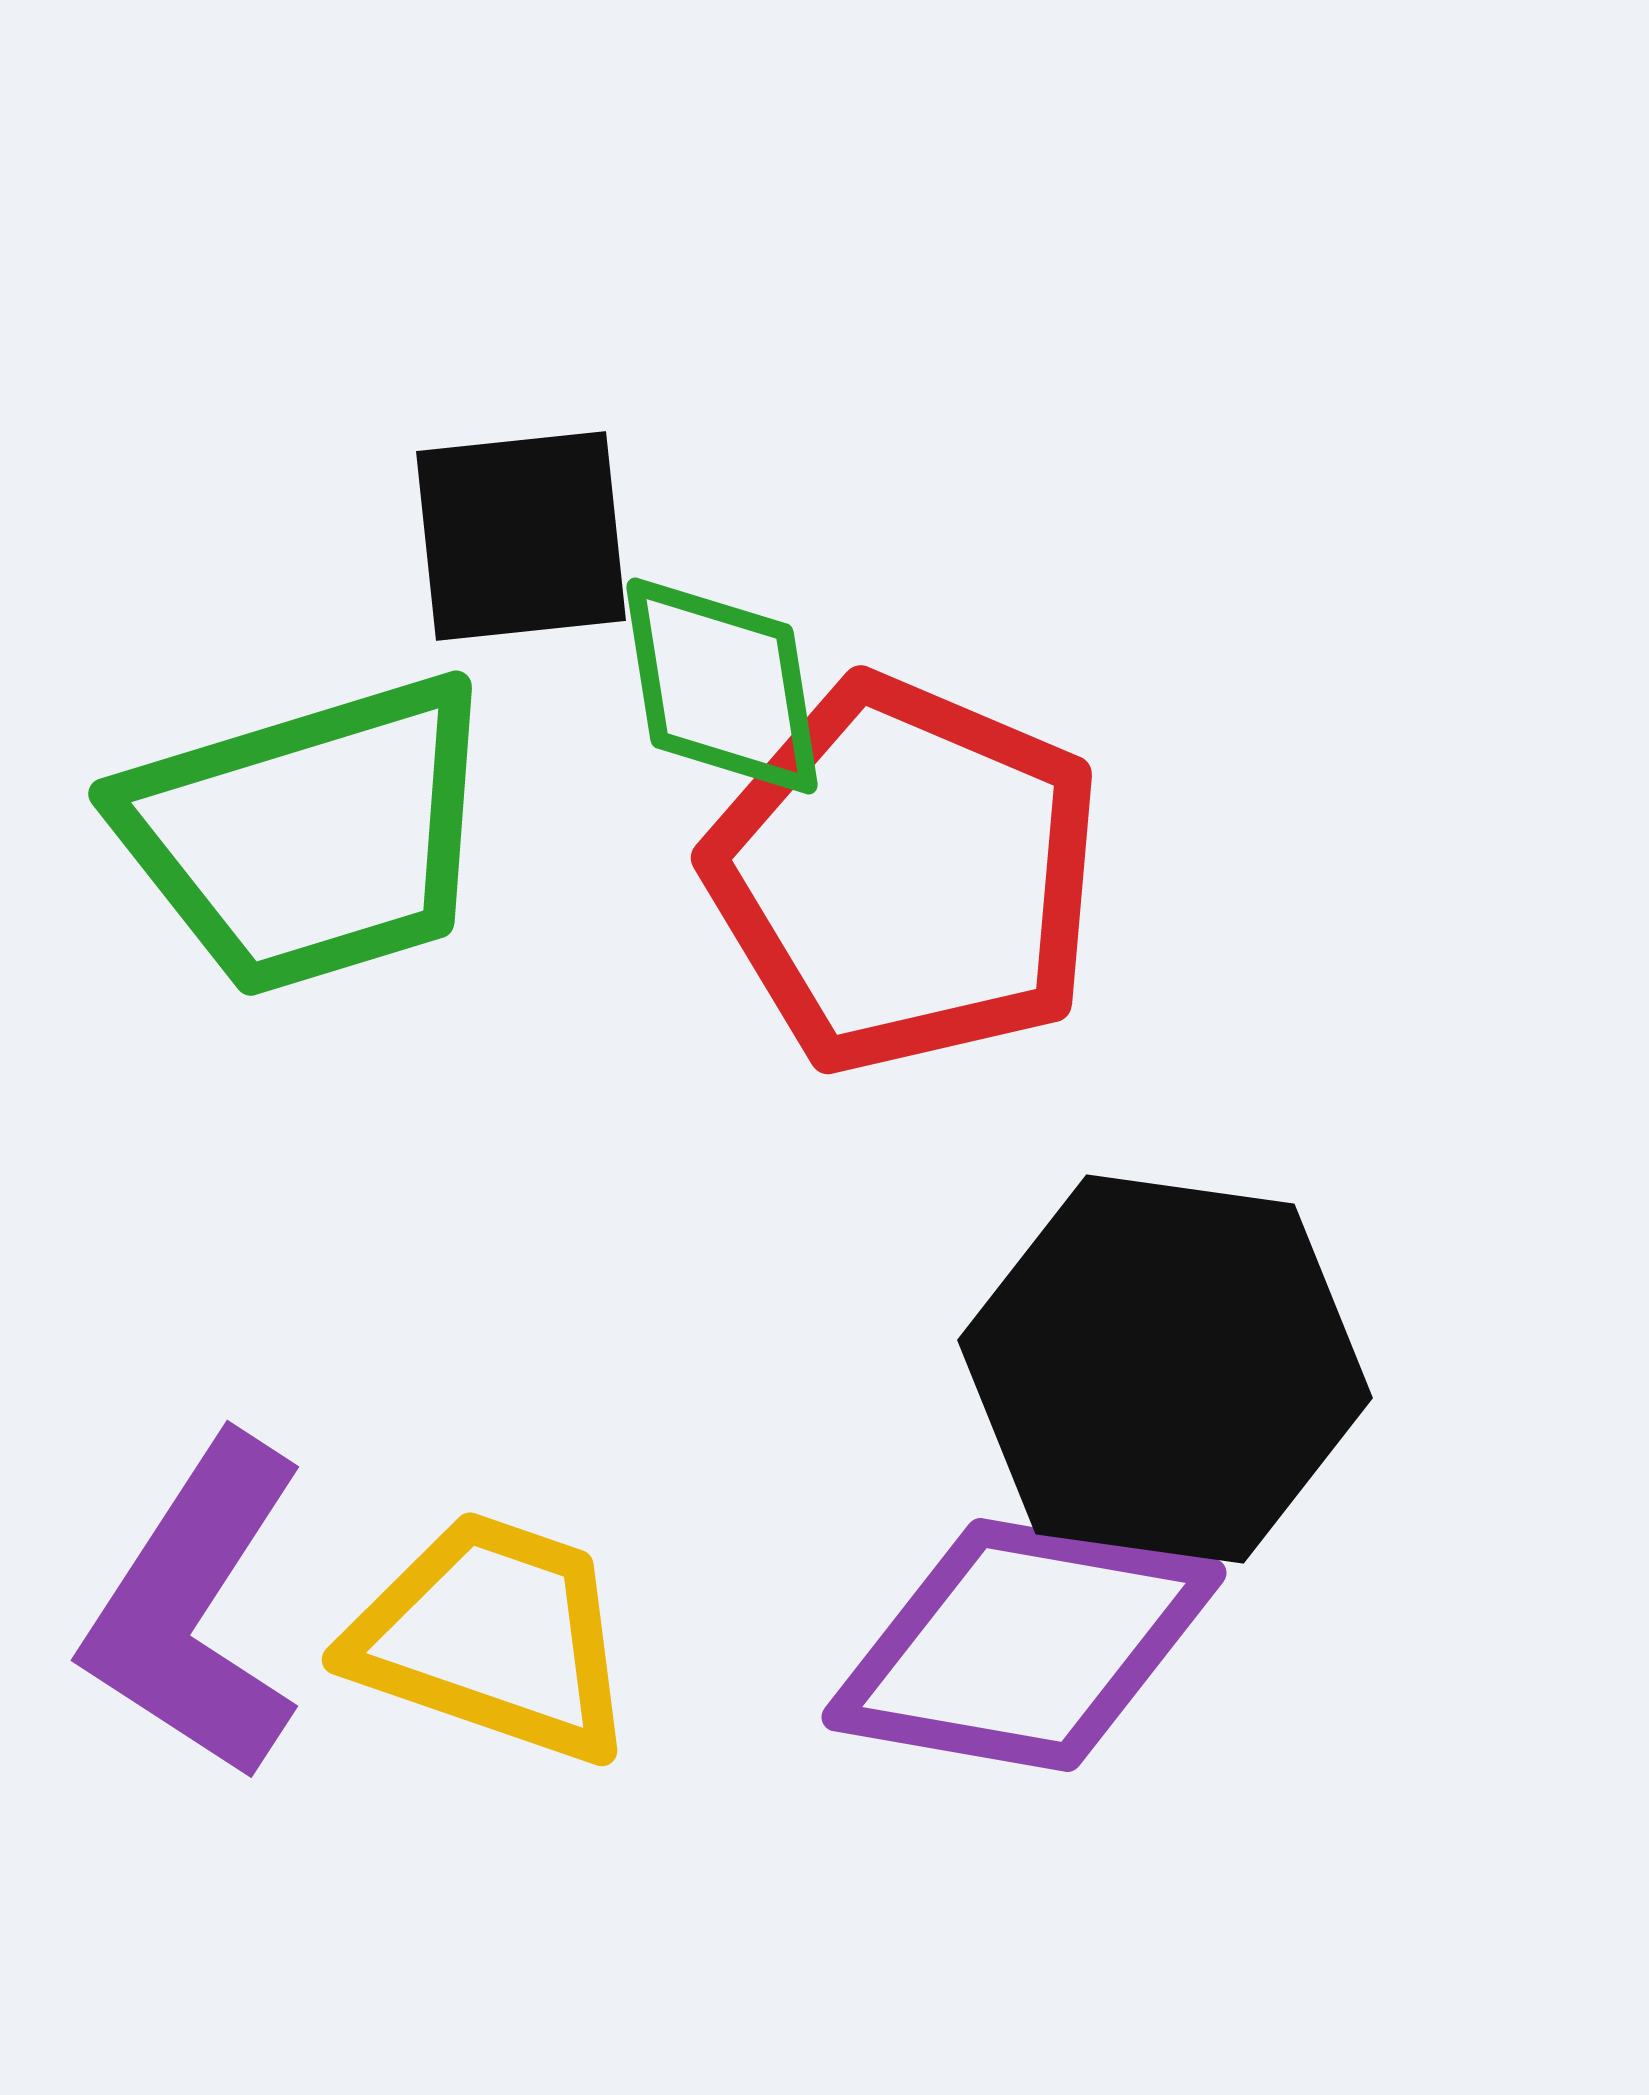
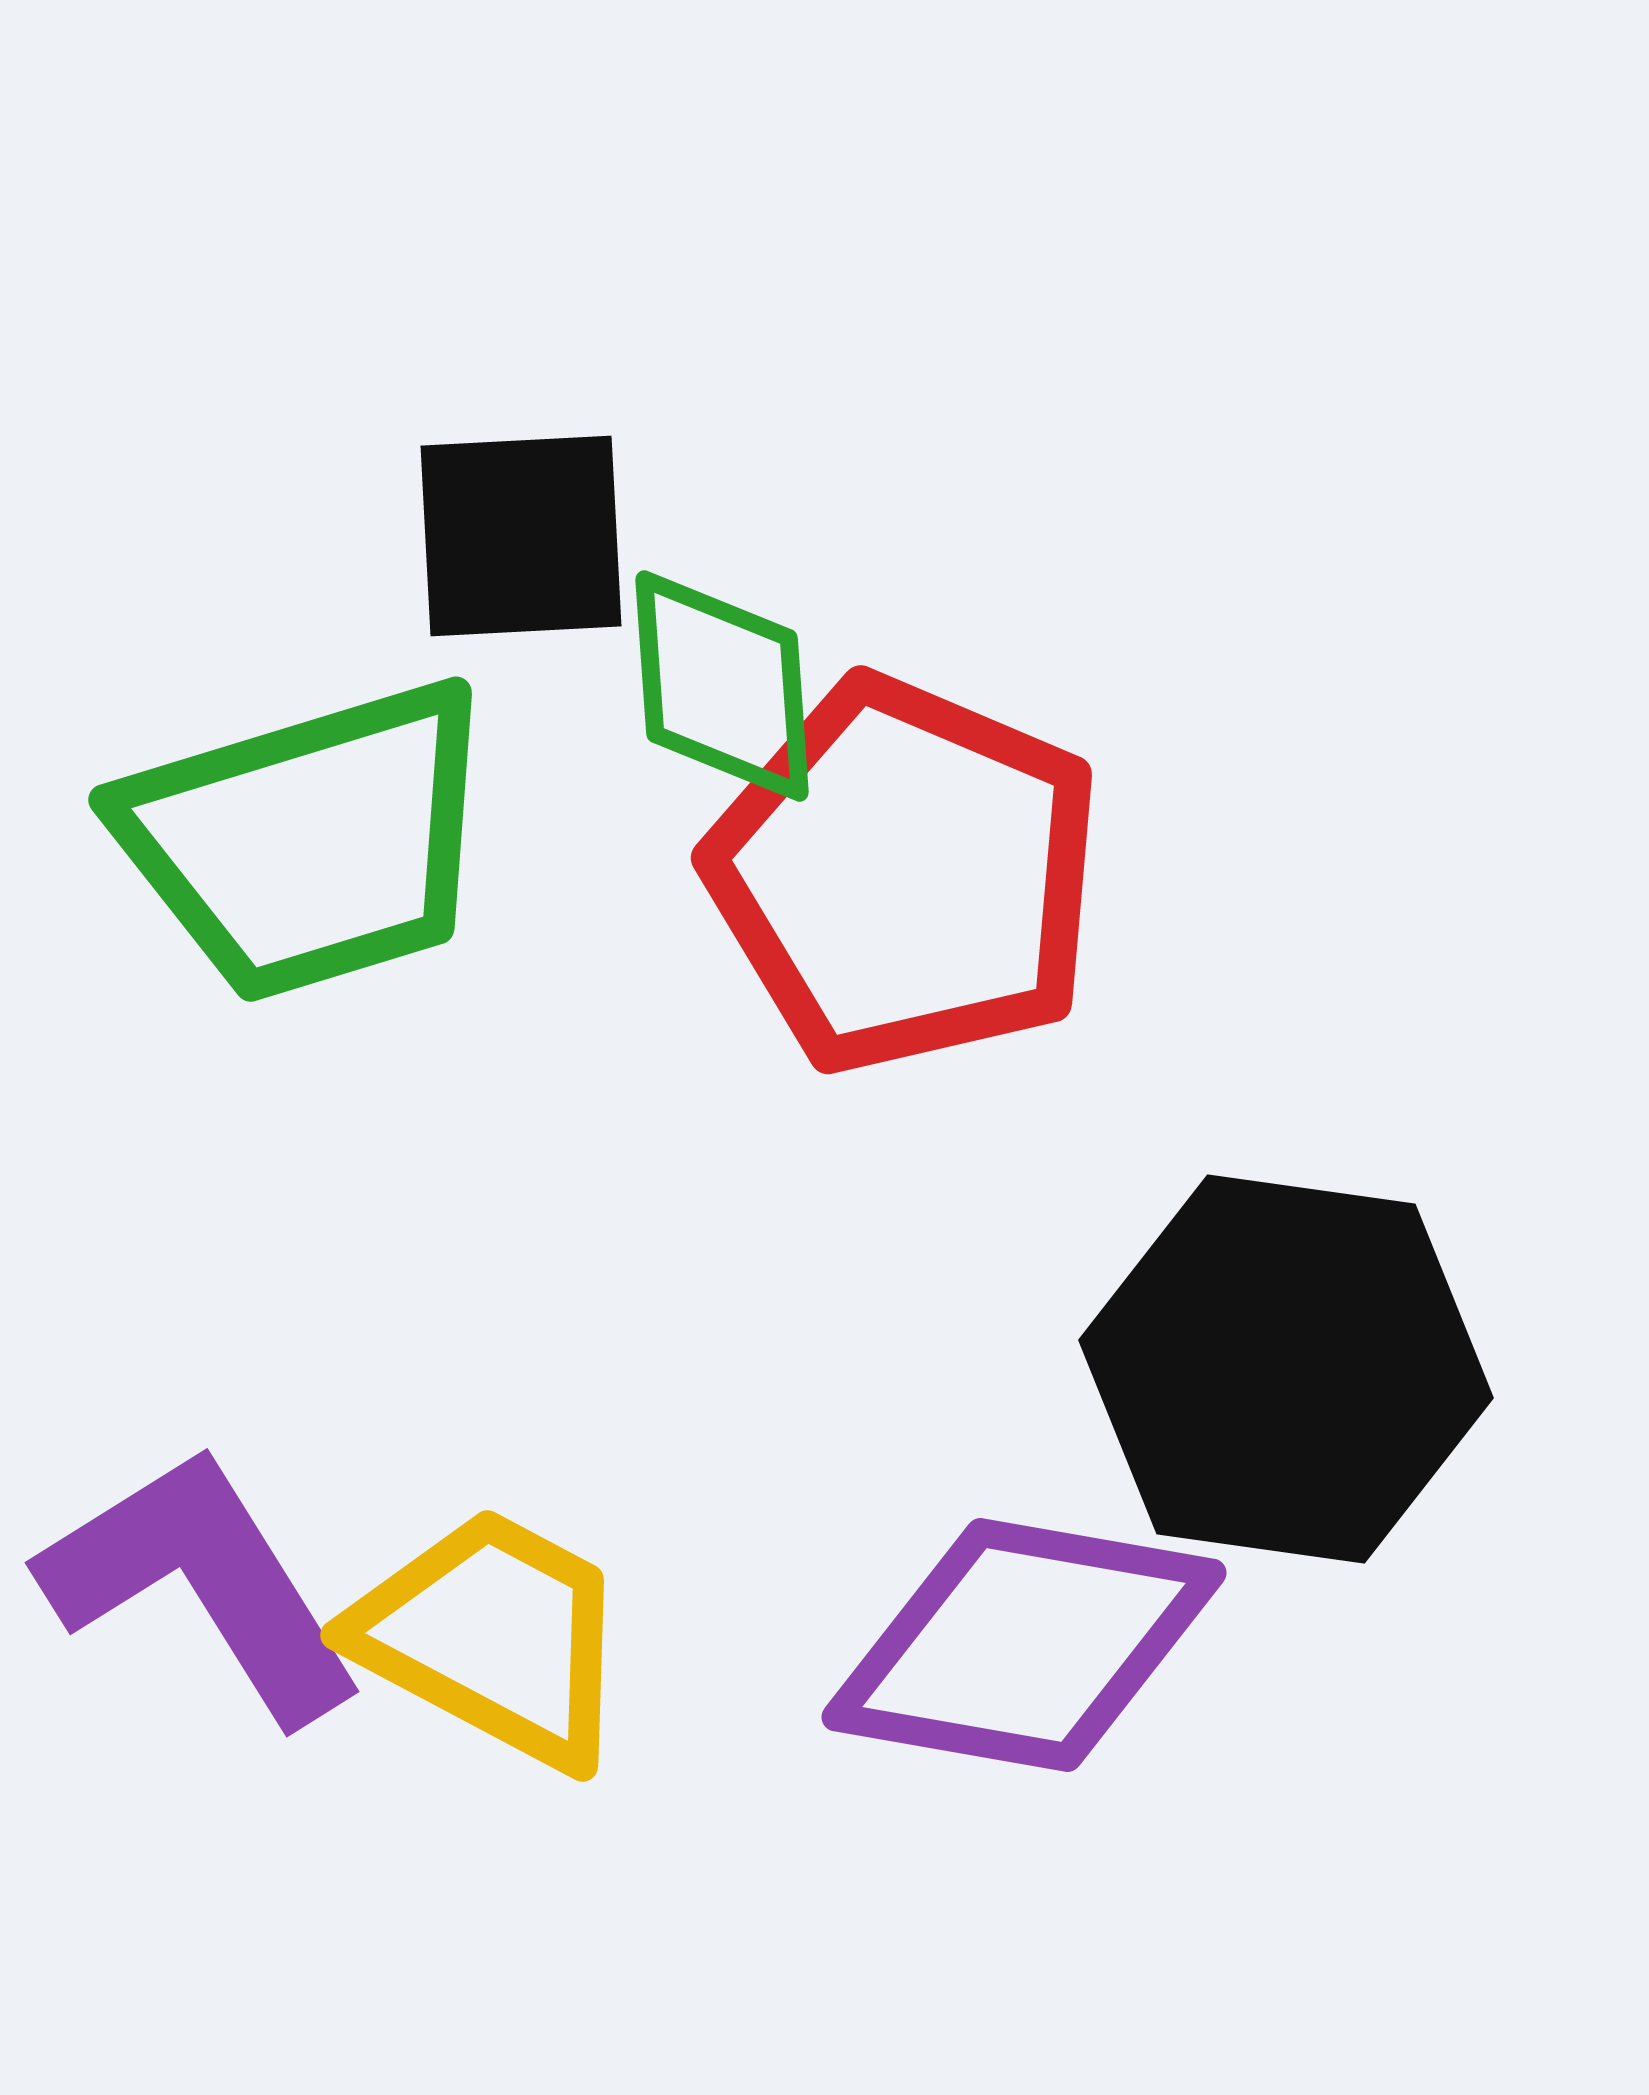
black square: rotated 3 degrees clockwise
green diamond: rotated 5 degrees clockwise
green trapezoid: moved 6 px down
black hexagon: moved 121 px right
purple L-shape: moved 6 px right, 24 px up; rotated 115 degrees clockwise
yellow trapezoid: rotated 9 degrees clockwise
